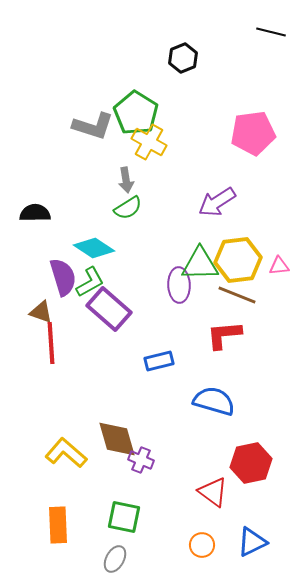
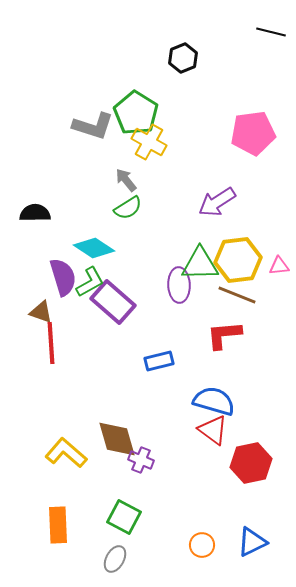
gray arrow: rotated 150 degrees clockwise
purple rectangle: moved 4 px right, 7 px up
red triangle: moved 62 px up
green square: rotated 16 degrees clockwise
